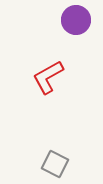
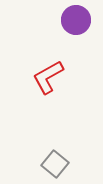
gray square: rotated 12 degrees clockwise
